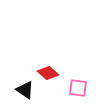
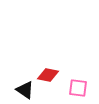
red diamond: moved 2 px down; rotated 30 degrees counterclockwise
